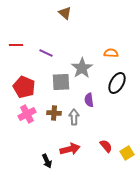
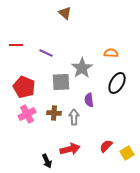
red semicircle: rotated 96 degrees counterclockwise
